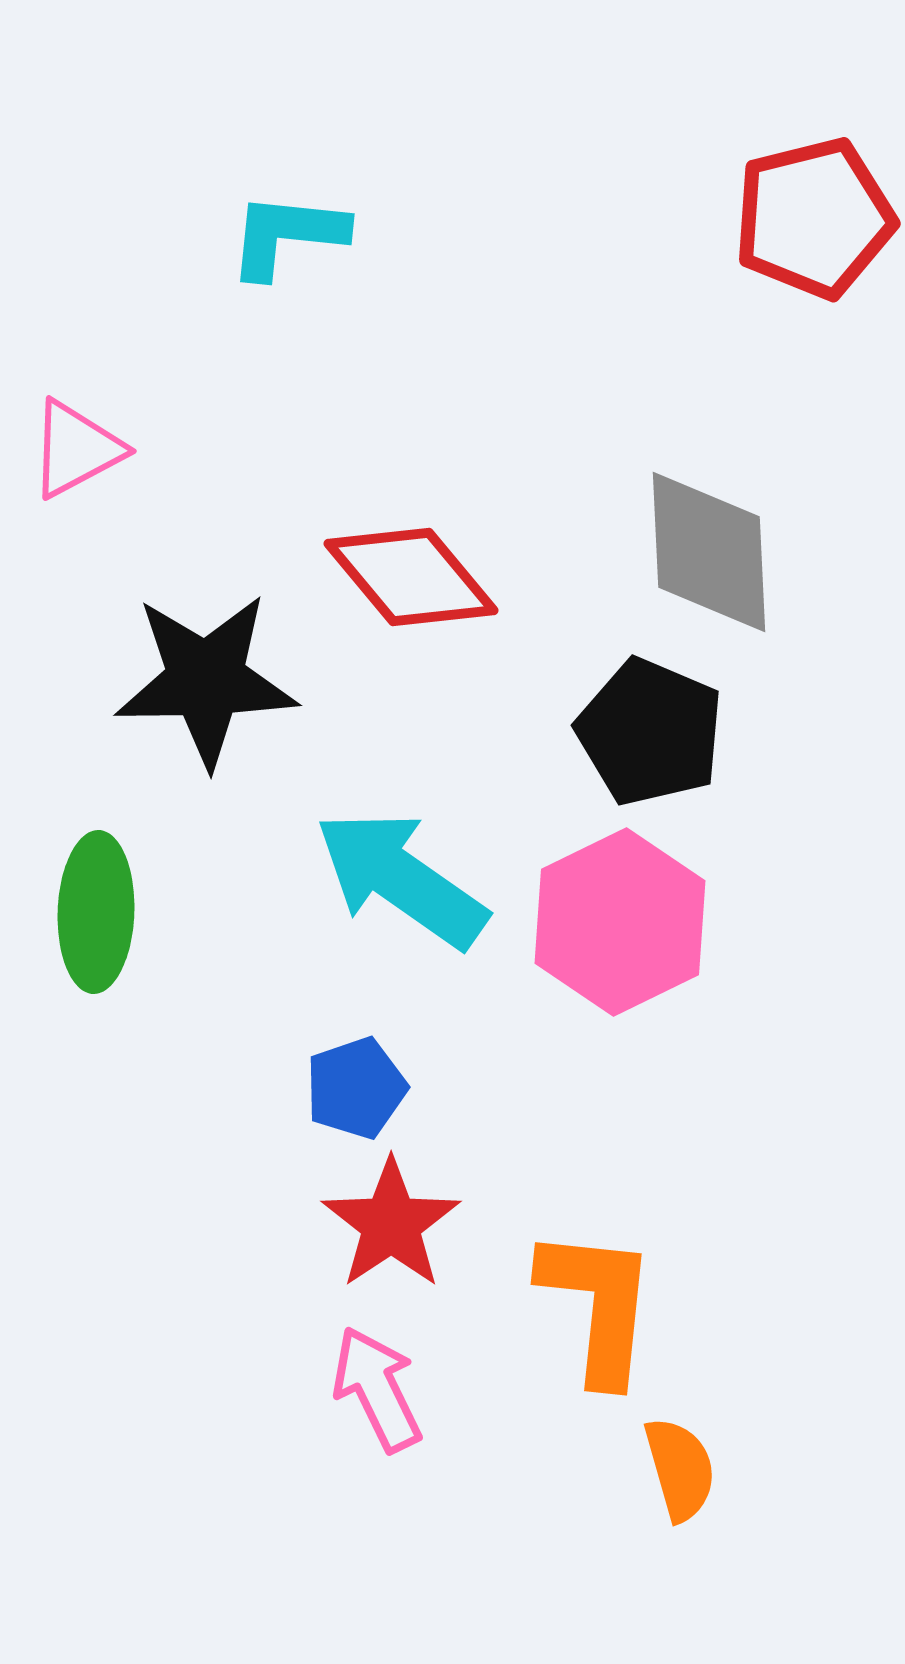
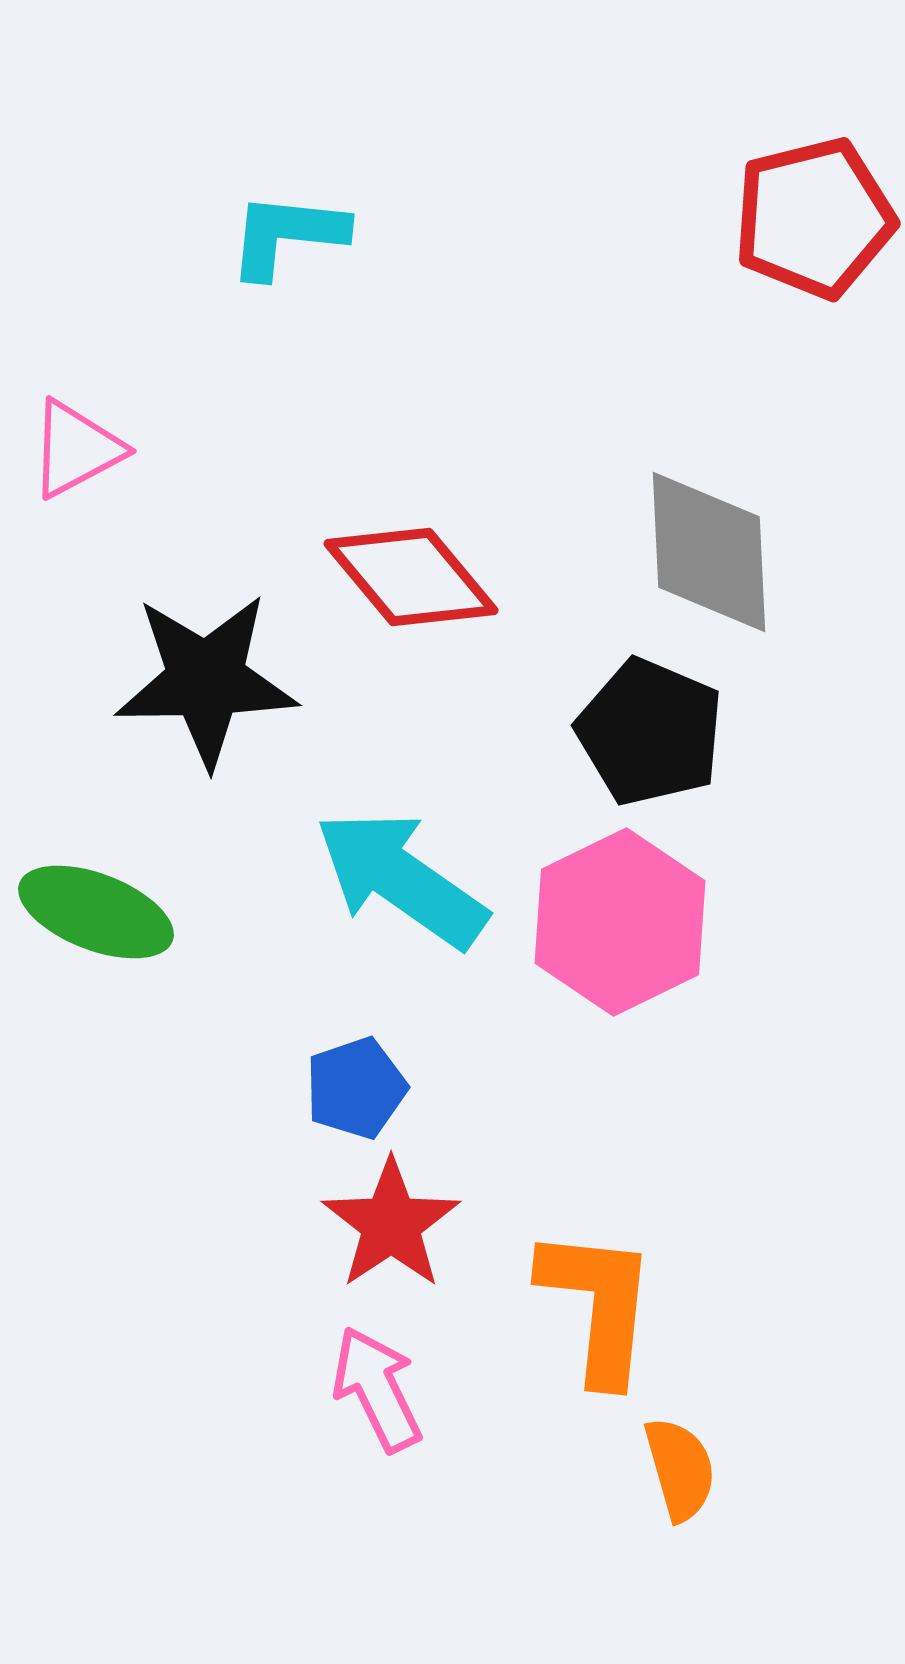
green ellipse: rotated 71 degrees counterclockwise
